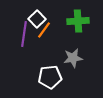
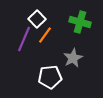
green cross: moved 2 px right, 1 px down; rotated 20 degrees clockwise
orange line: moved 1 px right, 5 px down
purple line: moved 5 px down; rotated 15 degrees clockwise
gray star: rotated 18 degrees counterclockwise
